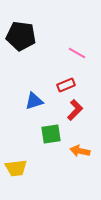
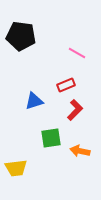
green square: moved 4 px down
